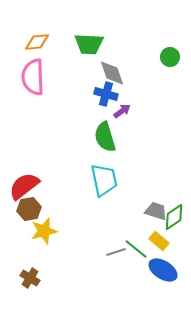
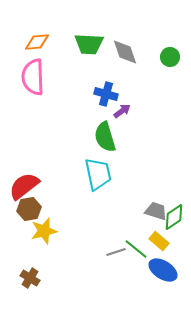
gray diamond: moved 13 px right, 21 px up
cyan trapezoid: moved 6 px left, 6 px up
